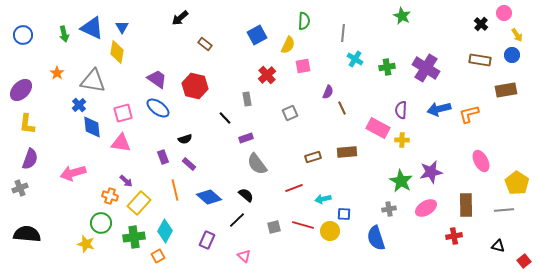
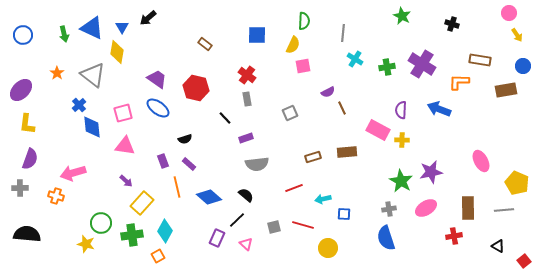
pink circle at (504, 13): moved 5 px right
black arrow at (180, 18): moved 32 px left
black cross at (481, 24): moved 29 px left; rotated 24 degrees counterclockwise
blue square at (257, 35): rotated 30 degrees clockwise
yellow semicircle at (288, 45): moved 5 px right
blue circle at (512, 55): moved 11 px right, 11 px down
purple cross at (426, 68): moved 4 px left, 4 px up
red cross at (267, 75): moved 20 px left; rotated 12 degrees counterclockwise
gray triangle at (93, 81): moved 6 px up; rotated 28 degrees clockwise
red hexagon at (195, 86): moved 1 px right, 2 px down
purple semicircle at (328, 92): rotated 40 degrees clockwise
blue arrow at (439, 109): rotated 35 degrees clockwise
orange L-shape at (469, 114): moved 10 px left, 32 px up; rotated 15 degrees clockwise
pink rectangle at (378, 128): moved 2 px down
pink triangle at (121, 143): moved 4 px right, 3 px down
purple rectangle at (163, 157): moved 4 px down
gray semicircle at (257, 164): rotated 60 degrees counterclockwise
yellow pentagon at (517, 183): rotated 10 degrees counterclockwise
gray cross at (20, 188): rotated 21 degrees clockwise
orange line at (175, 190): moved 2 px right, 3 px up
orange cross at (110, 196): moved 54 px left
yellow rectangle at (139, 203): moved 3 px right
brown rectangle at (466, 205): moved 2 px right, 3 px down
yellow circle at (330, 231): moved 2 px left, 17 px down
green cross at (134, 237): moved 2 px left, 2 px up
blue semicircle at (376, 238): moved 10 px right
purple rectangle at (207, 240): moved 10 px right, 2 px up
black triangle at (498, 246): rotated 16 degrees clockwise
pink triangle at (244, 256): moved 2 px right, 12 px up
